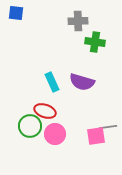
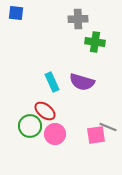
gray cross: moved 2 px up
red ellipse: rotated 20 degrees clockwise
gray line: rotated 30 degrees clockwise
pink square: moved 1 px up
